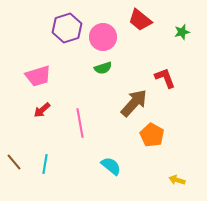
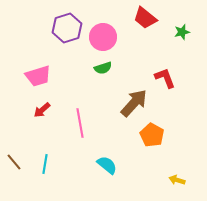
red trapezoid: moved 5 px right, 2 px up
cyan semicircle: moved 4 px left, 1 px up
